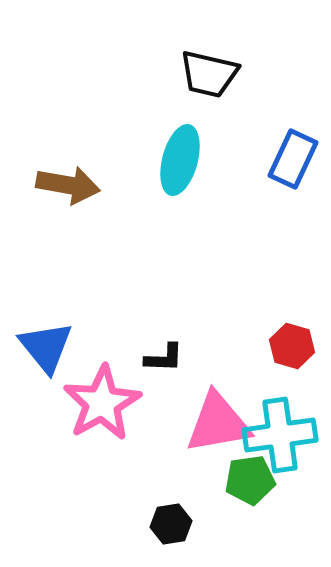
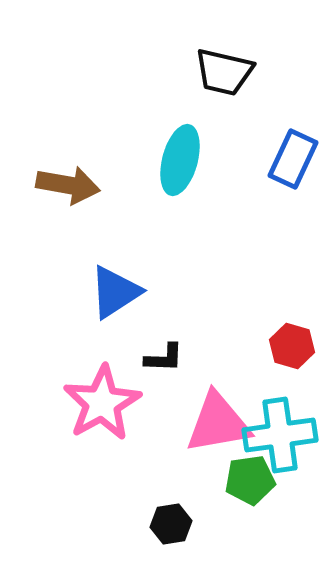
black trapezoid: moved 15 px right, 2 px up
blue triangle: moved 69 px right, 55 px up; rotated 36 degrees clockwise
